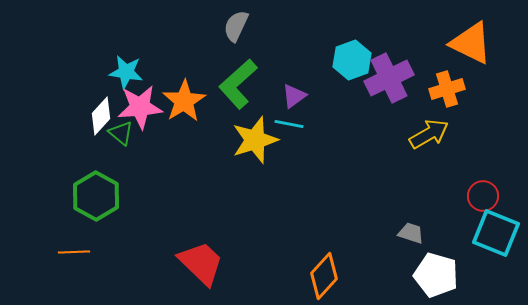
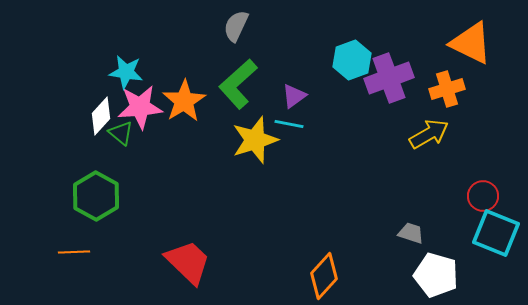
purple cross: rotated 6 degrees clockwise
red trapezoid: moved 13 px left, 1 px up
